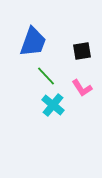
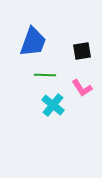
green line: moved 1 px left, 1 px up; rotated 45 degrees counterclockwise
